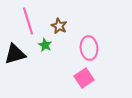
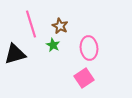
pink line: moved 3 px right, 3 px down
brown star: moved 1 px right
green star: moved 8 px right
